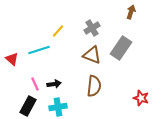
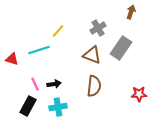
gray cross: moved 6 px right
red triangle: rotated 24 degrees counterclockwise
red star: moved 2 px left, 4 px up; rotated 21 degrees counterclockwise
